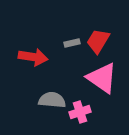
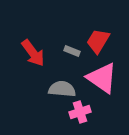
gray rectangle: moved 8 px down; rotated 35 degrees clockwise
red arrow: moved 4 px up; rotated 44 degrees clockwise
gray semicircle: moved 10 px right, 11 px up
